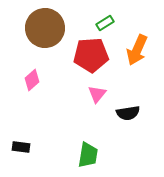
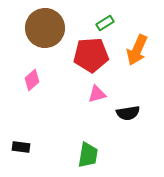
pink triangle: rotated 36 degrees clockwise
